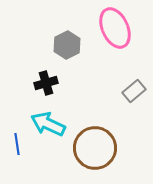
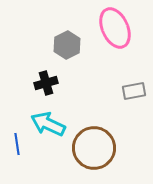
gray rectangle: rotated 30 degrees clockwise
brown circle: moved 1 px left
